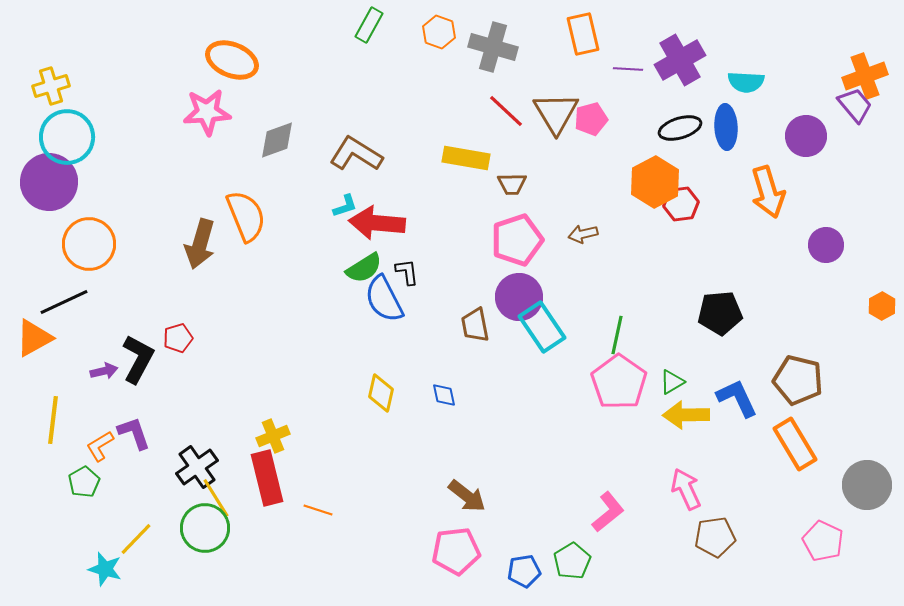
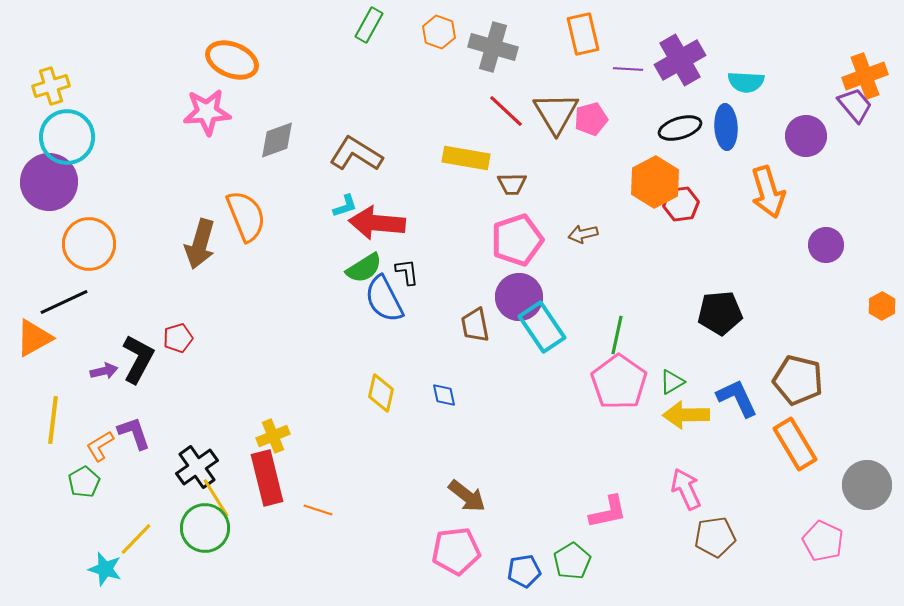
pink L-shape at (608, 512): rotated 27 degrees clockwise
